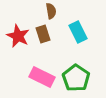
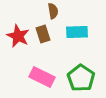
brown semicircle: moved 2 px right
cyan rectangle: moved 1 px left; rotated 65 degrees counterclockwise
green pentagon: moved 5 px right
